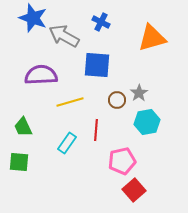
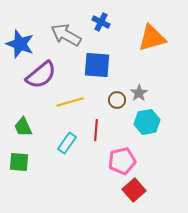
blue star: moved 13 px left, 26 px down
gray arrow: moved 2 px right, 1 px up
purple semicircle: rotated 144 degrees clockwise
